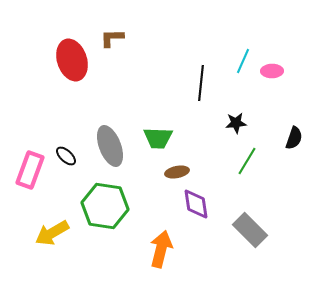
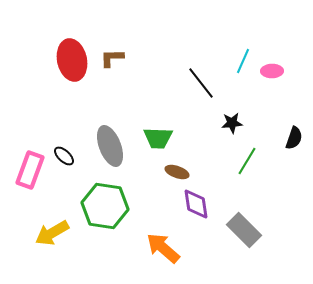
brown L-shape: moved 20 px down
red ellipse: rotated 6 degrees clockwise
black line: rotated 44 degrees counterclockwise
black star: moved 4 px left
black ellipse: moved 2 px left
brown ellipse: rotated 30 degrees clockwise
gray rectangle: moved 6 px left
orange arrow: moved 2 px right, 1 px up; rotated 63 degrees counterclockwise
